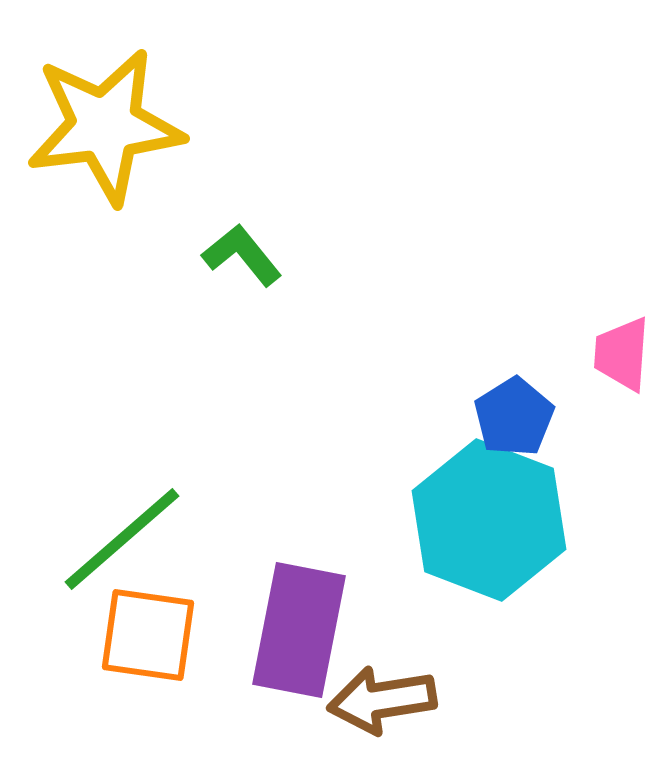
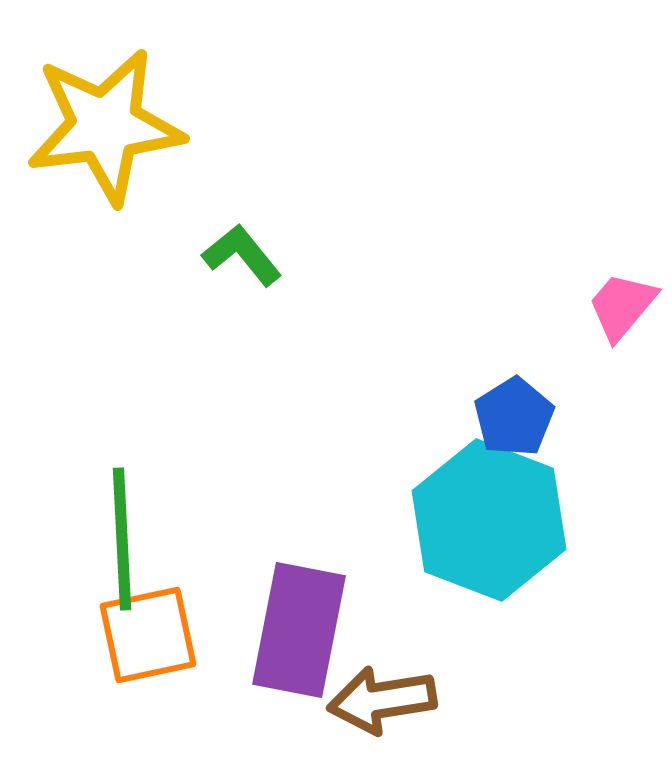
pink trapezoid: moved 48 px up; rotated 36 degrees clockwise
green line: rotated 52 degrees counterclockwise
orange square: rotated 20 degrees counterclockwise
